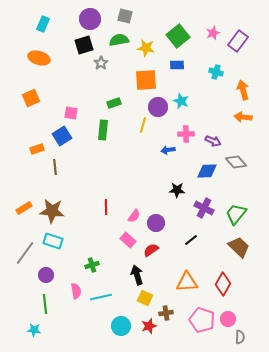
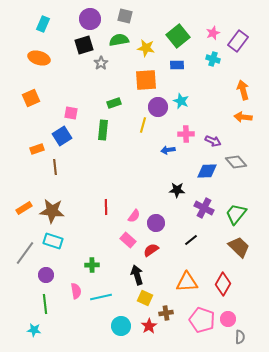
cyan cross at (216, 72): moved 3 px left, 13 px up
green cross at (92, 265): rotated 16 degrees clockwise
red star at (149, 326): rotated 14 degrees counterclockwise
